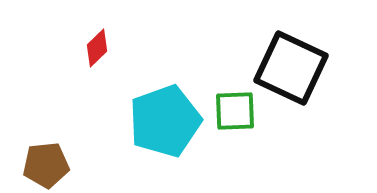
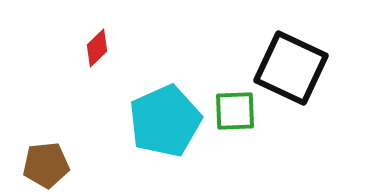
cyan pentagon: rotated 4 degrees counterclockwise
